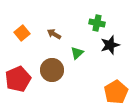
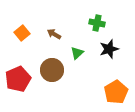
black star: moved 1 px left, 4 px down
